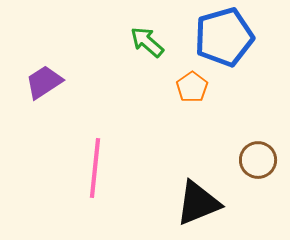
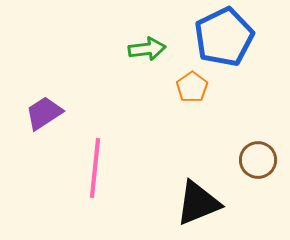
blue pentagon: rotated 10 degrees counterclockwise
green arrow: moved 7 px down; rotated 132 degrees clockwise
purple trapezoid: moved 31 px down
